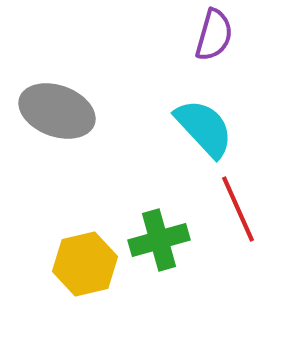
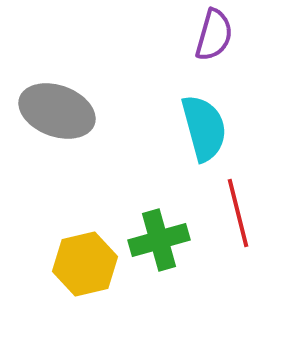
cyan semicircle: rotated 28 degrees clockwise
red line: moved 4 px down; rotated 10 degrees clockwise
